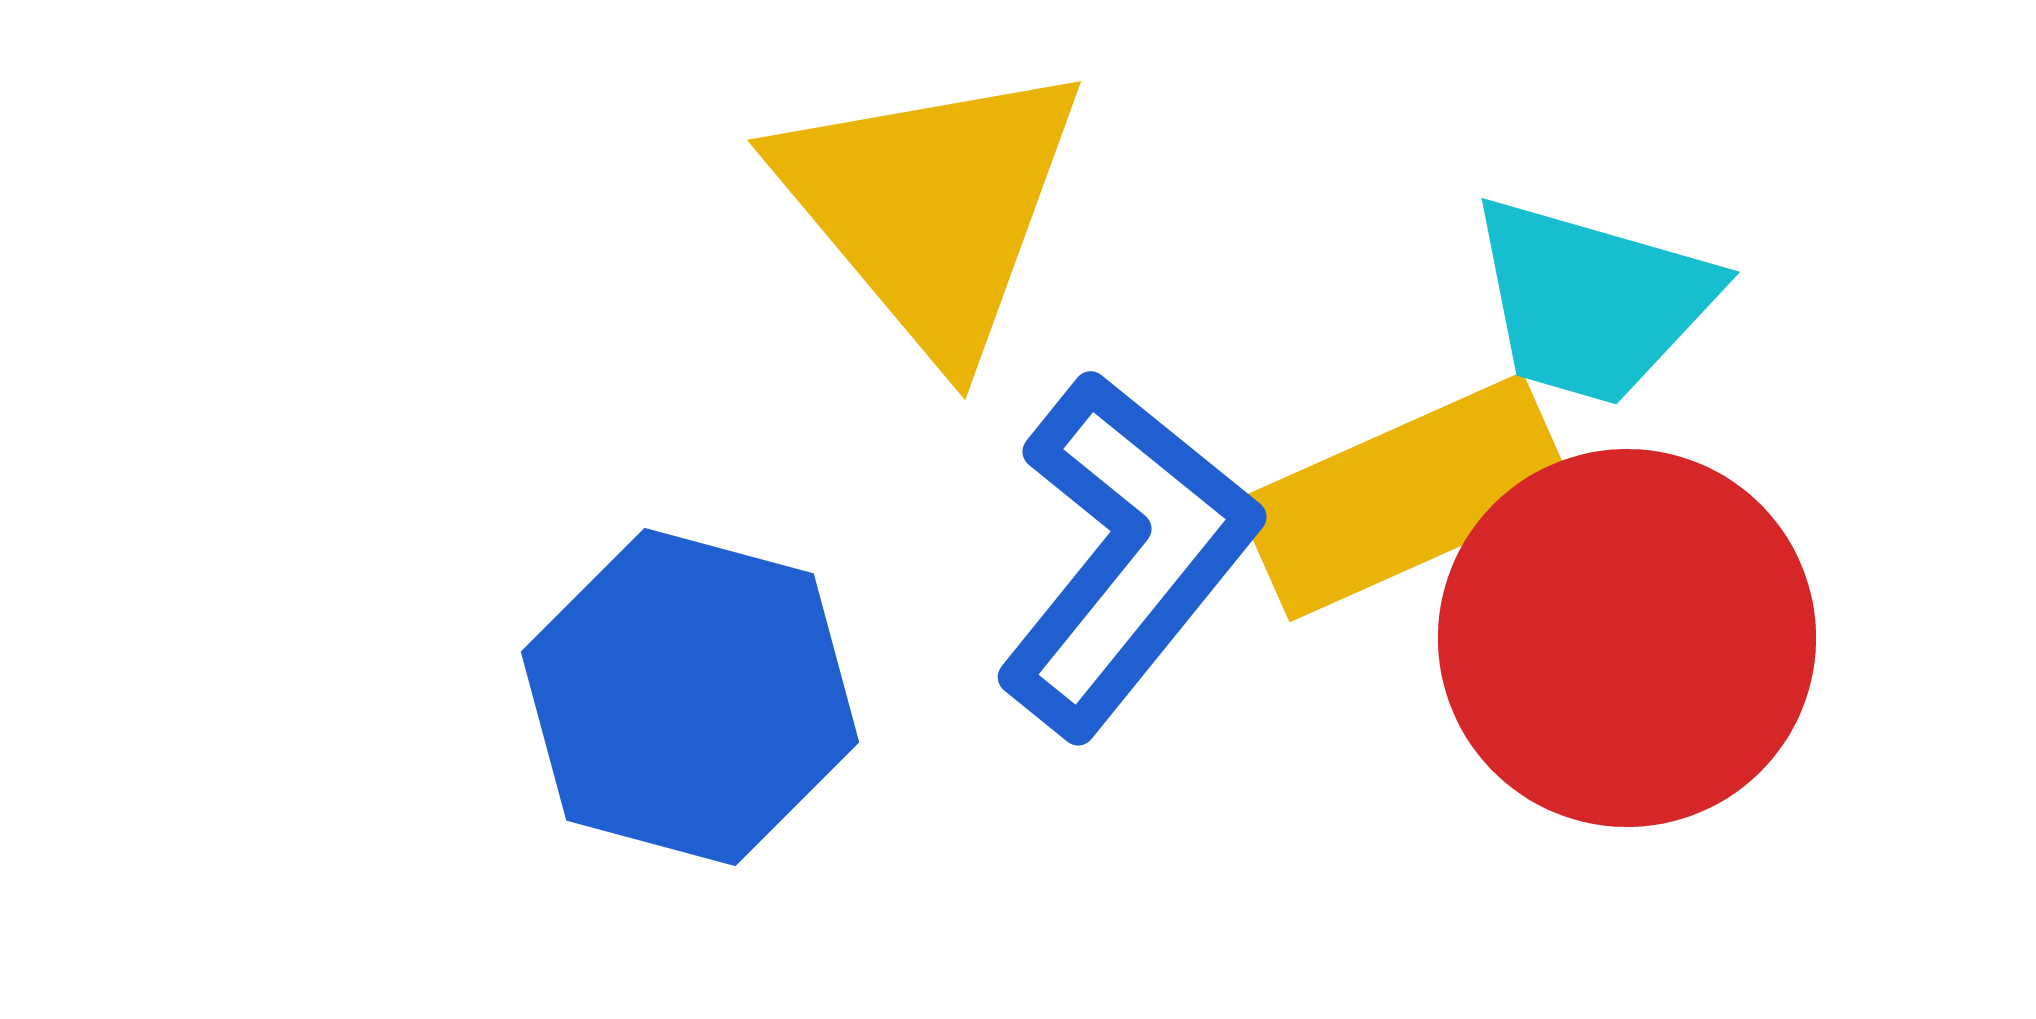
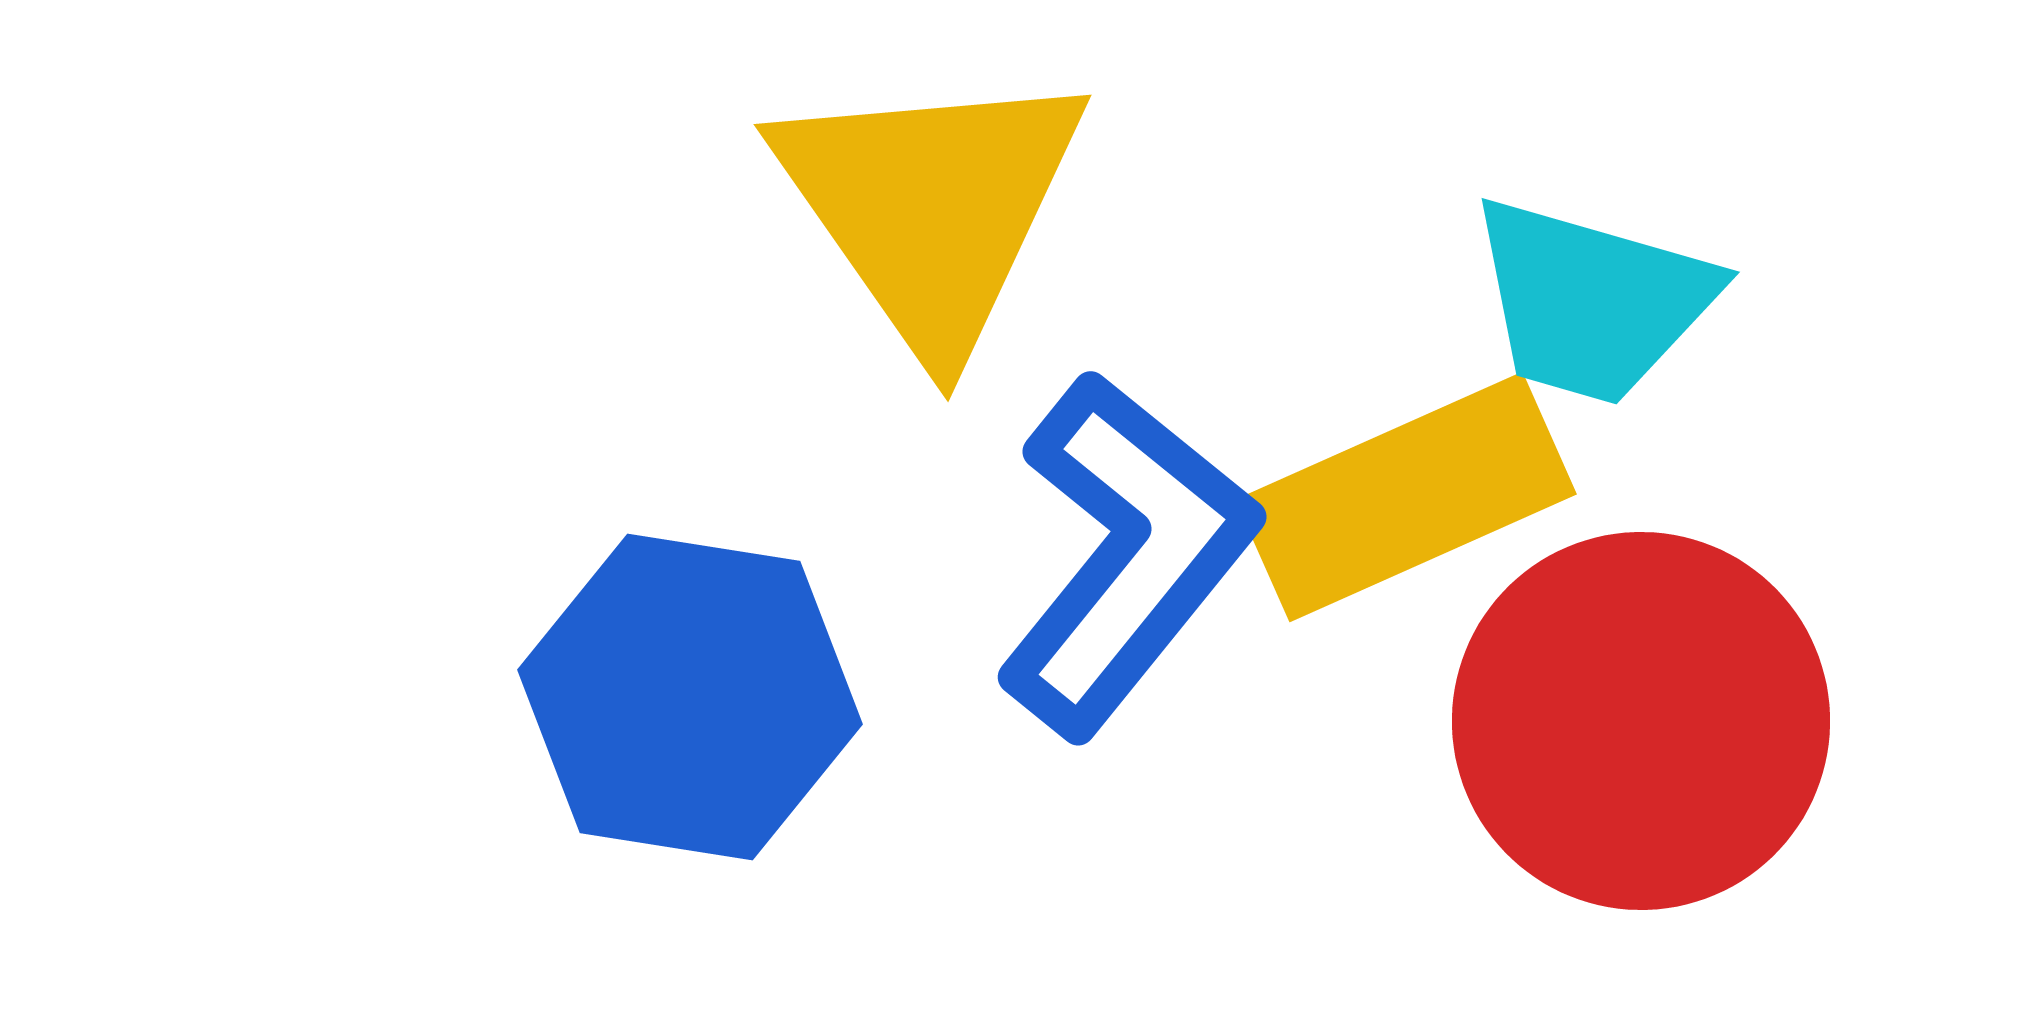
yellow triangle: rotated 5 degrees clockwise
red circle: moved 14 px right, 83 px down
blue hexagon: rotated 6 degrees counterclockwise
